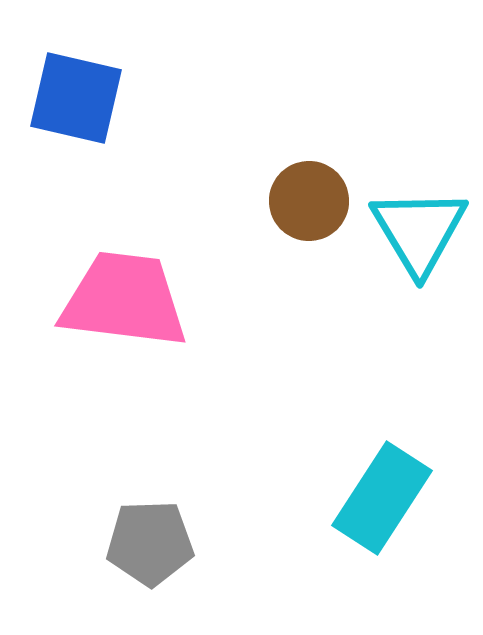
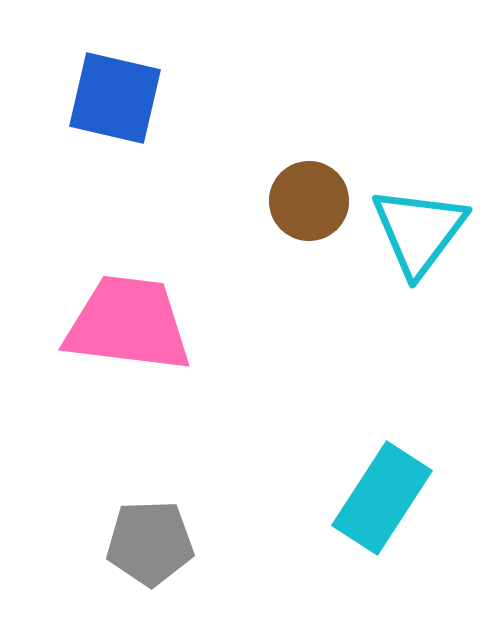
blue square: moved 39 px right
cyan triangle: rotated 8 degrees clockwise
pink trapezoid: moved 4 px right, 24 px down
